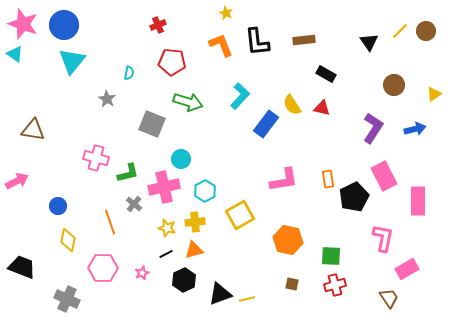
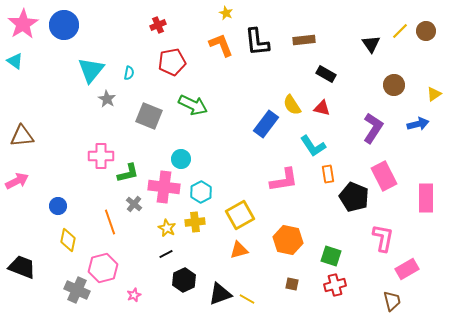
pink star at (23, 24): rotated 20 degrees clockwise
black triangle at (369, 42): moved 2 px right, 2 px down
cyan triangle at (15, 54): moved 7 px down
cyan triangle at (72, 61): moved 19 px right, 9 px down
red pentagon at (172, 62): rotated 16 degrees counterclockwise
cyan L-shape at (240, 96): moved 73 px right, 50 px down; rotated 104 degrees clockwise
green arrow at (188, 102): moved 5 px right, 3 px down; rotated 8 degrees clockwise
gray square at (152, 124): moved 3 px left, 8 px up
blue arrow at (415, 129): moved 3 px right, 5 px up
brown triangle at (33, 130): moved 11 px left, 6 px down; rotated 15 degrees counterclockwise
pink cross at (96, 158): moved 5 px right, 2 px up; rotated 15 degrees counterclockwise
orange rectangle at (328, 179): moved 5 px up
pink cross at (164, 187): rotated 20 degrees clockwise
cyan hexagon at (205, 191): moved 4 px left, 1 px down
black pentagon at (354, 197): rotated 24 degrees counterclockwise
pink rectangle at (418, 201): moved 8 px right, 3 px up
yellow star at (167, 228): rotated 12 degrees clockwise
orange triangle at (194, 250): moved 45 px right
green square at (331, 256): rotated 15 degrees clockwise
pink hexagon at (103, 268): rotated 16 degrees counterclockwise
pink star at (142, 273): moved 8 px left, 22 px down
brown trapezoid at (389, 298): moved 3 px right, 3 px down; rotated 20 degrees clockwise
gray cross at (67, 299): moved 10 px right, 9 px up
yellow line at (247, 299): rotated 42 degrees clockwise
